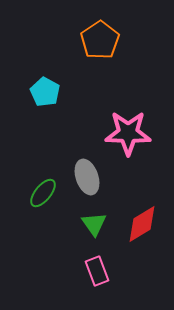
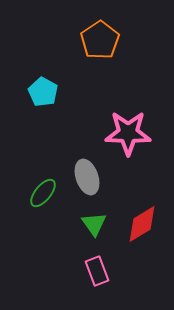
cyan pentagon: moved 2 px left
